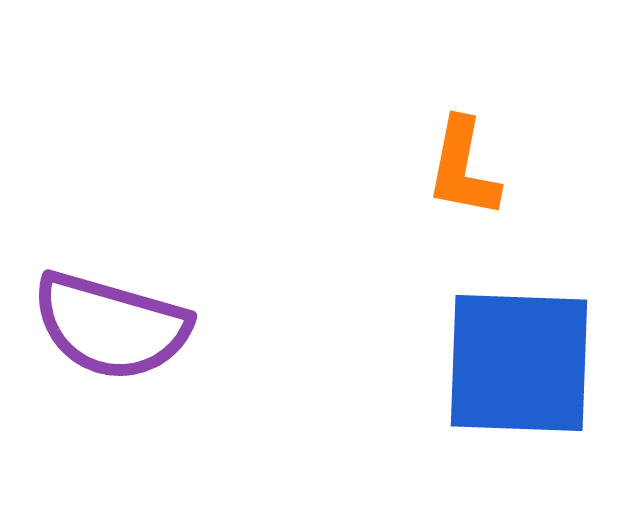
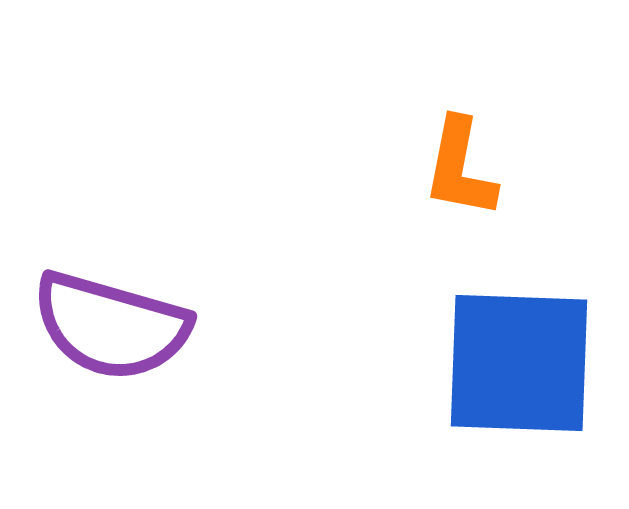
orange L-shape: moved 3 px left
